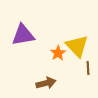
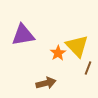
brown line: rotated 24 degrees clockwise
